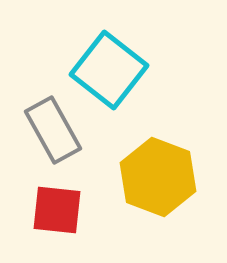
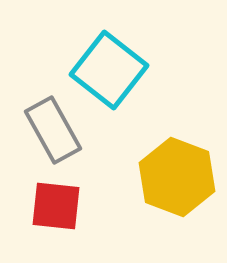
yellow hexagon: moved 19 px right
red square: moved 1 px left, 4 px up
